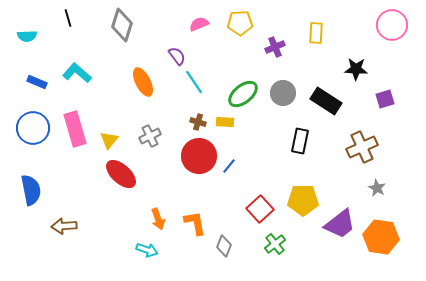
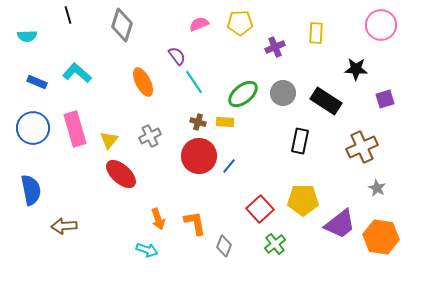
black line at (68, 18): moved 3 px up
pink circle at (392, 25): moved 11 px left
